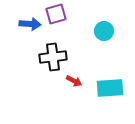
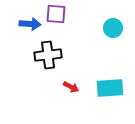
purple square: rotated 20 degrees clockwise
cyan circle: moved 9 px right, 3 px up
black cross: moved 5 px left, 2 px up
red arrow: moved 3 px left, 6 px down
